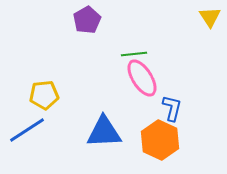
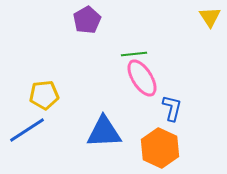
orange hexagon: moved 8 px down
